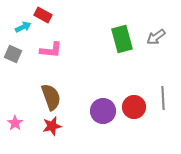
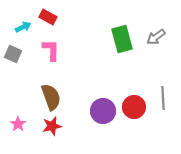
red rectangle: moved 5 px right, 2 px down
pink L-shape: rotated 95 degrees counterclockwise
pink star: moved 3 px right, 1 px down
